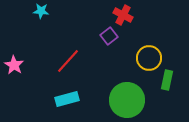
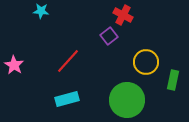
yellow circle: moved 3 px left, 4 px down
green rectangle: moved 6 px right
